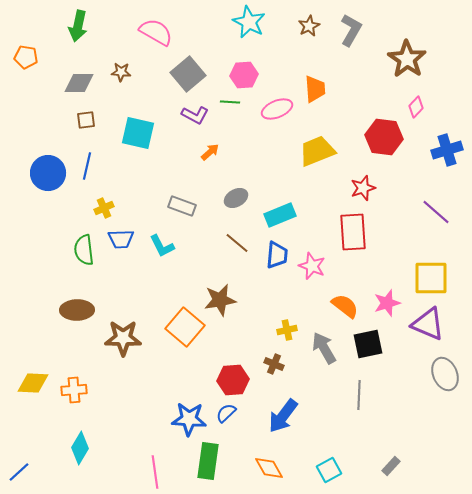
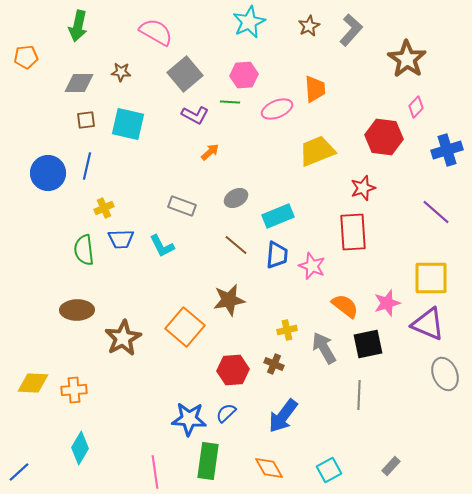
cyan star at (249, 22): rotated 20 degrees clockwise
gray L-shape at (351, 30): rotated 12 degrees clockwise
orange pentagon at (26, 57): rotated 15 degrees counterclockwise
gray square at (188, 74): moved 3 px left
cyan square at (138, 133): moved 10 px left, 9 px up
cyan rectangle at (280, 215): moved 2 px left, 1 px down
brown line at (237, 243): moved 1 px left, 2 px down
brown star at (220, 300): moved 9 px right
brown star at (123, 338): rotated 30 degrees counterclockwise
red hexagon at (233, 380): moved 10 px up
